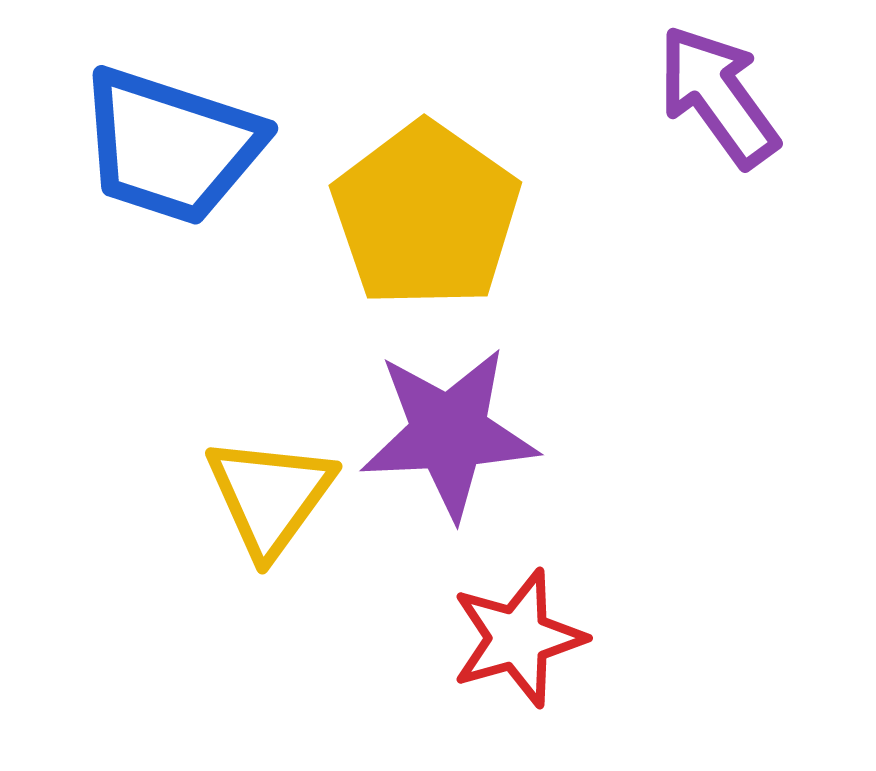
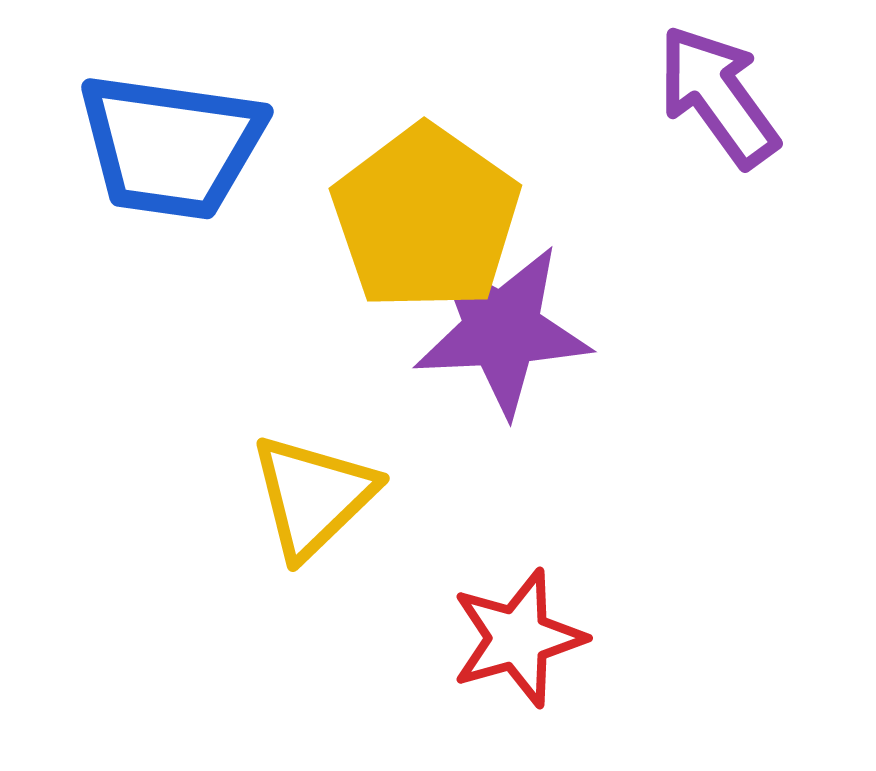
blue trapezoid: rotated 10 degrees counterclockwise
yellow pentagon: moved 3 px down
purple star: moved 53 px right, 103 px up
yellow triangle: moved 43 px right; rotated 10 degrees clockwise
